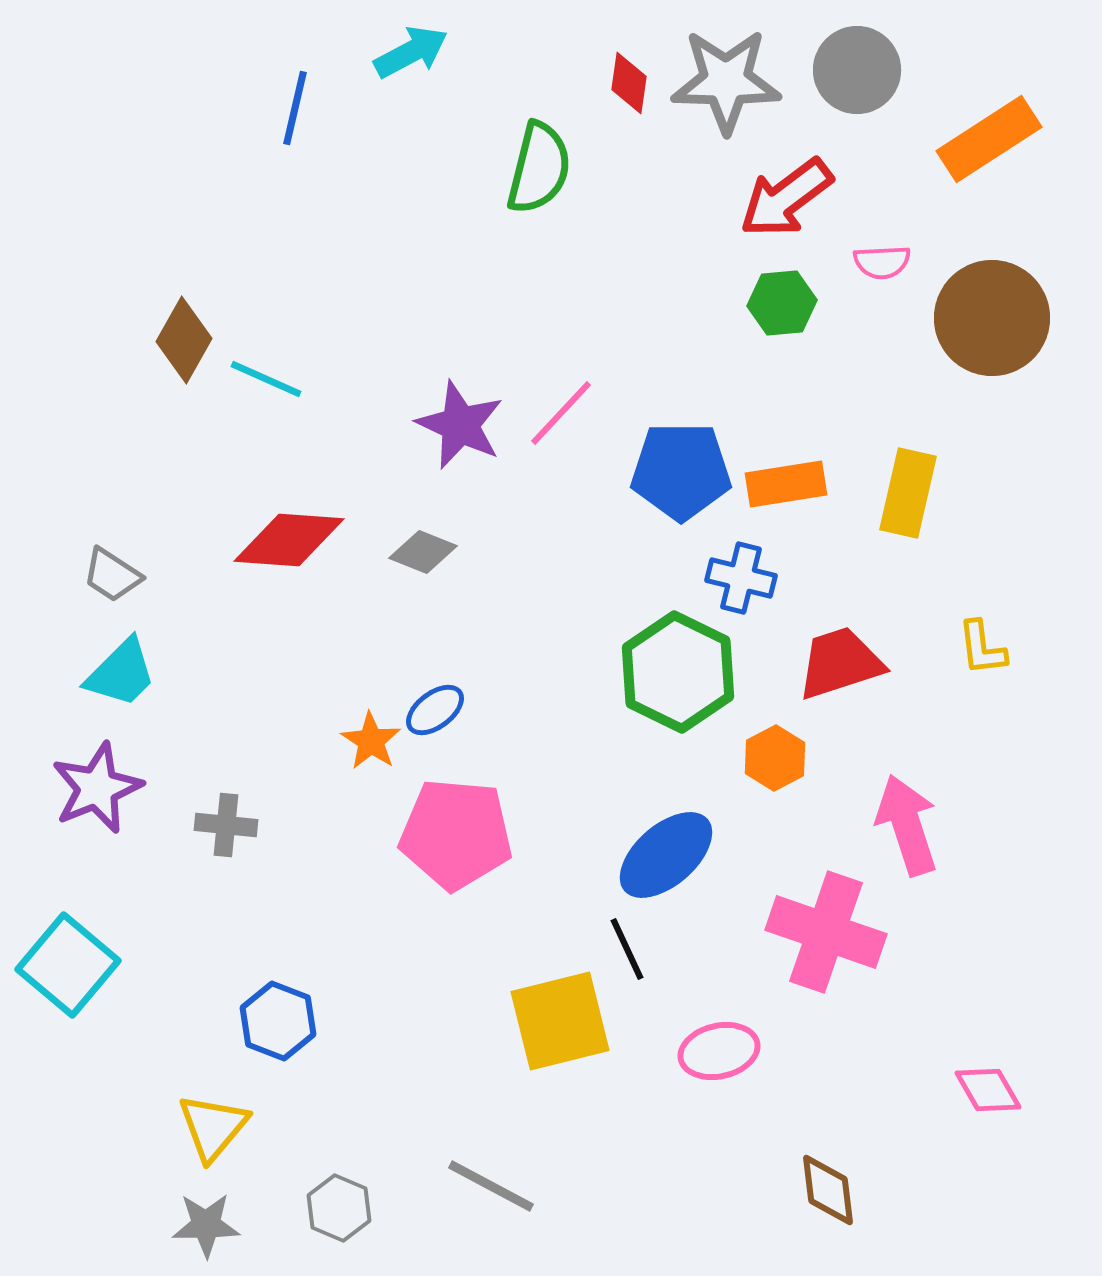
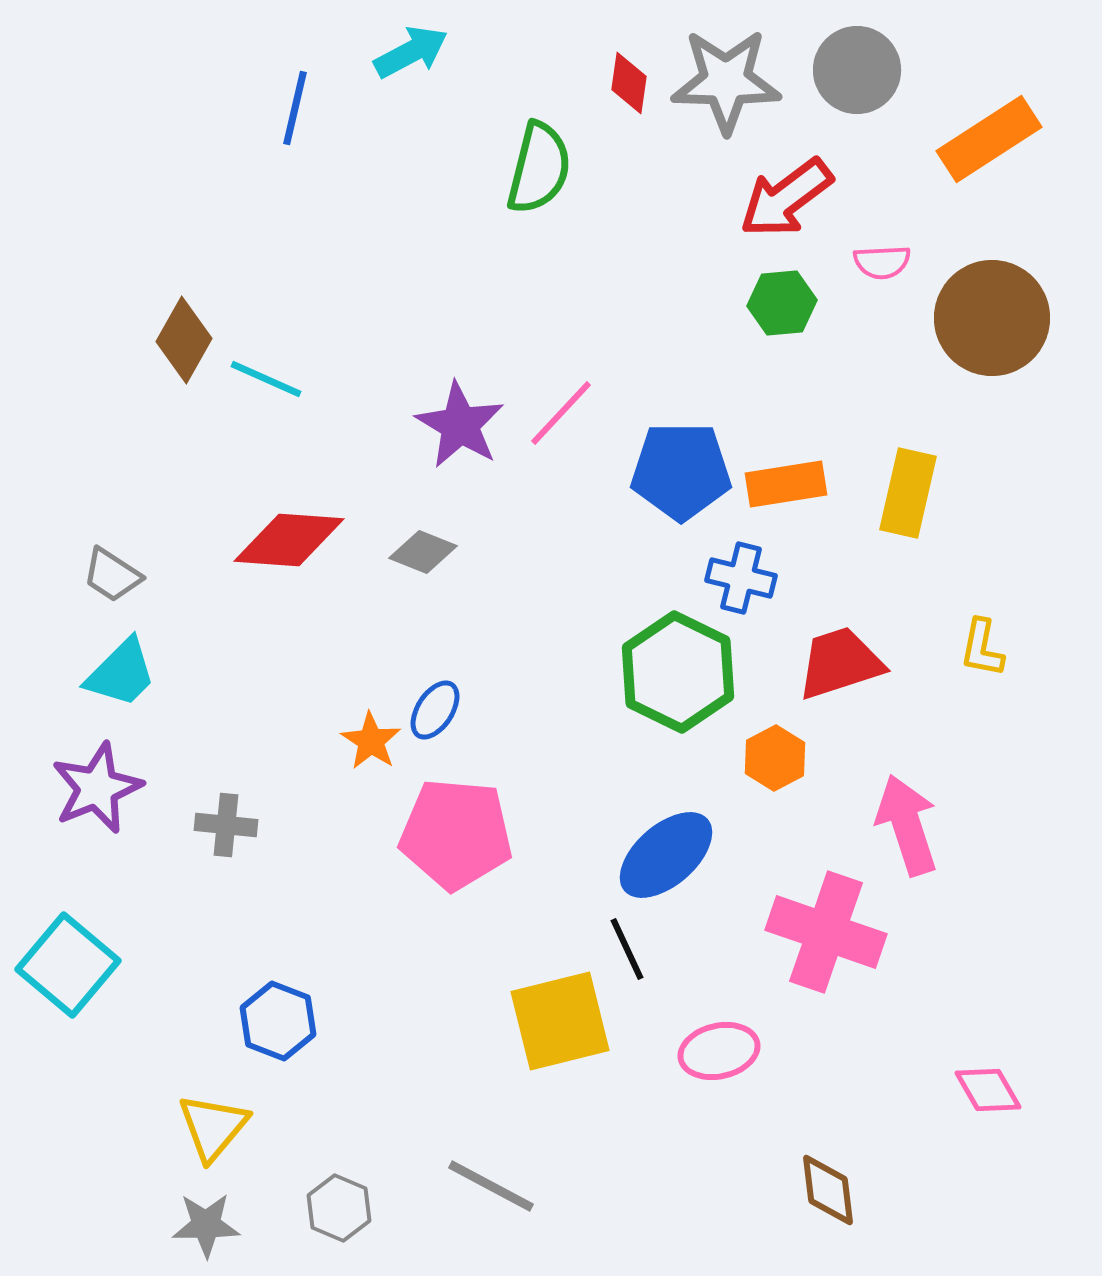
purple star at (460, 425): rotated 6 degrees clockwise
yellow L-shape at (982, 648): rotated 18 degrees clockwise
blue ellipse at (435, 710): rotated 20 degrees counterclockwise
